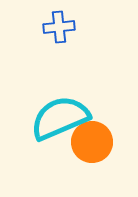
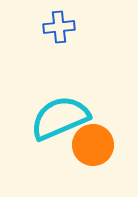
orange circle: moved 1 px right, 3 px down
